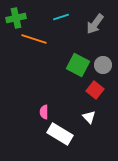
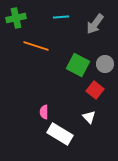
cyan line: rotated 14 degrees clockwise
orange line: moved 2 px right, 7 px down
gray circle: moved 2 px right, 1 px up
